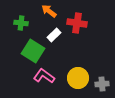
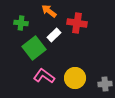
green square: moved 1 px right, 3 px up; rotated 20 degrees clockwise
yellow circle: moved 3 px left
gray cross: moved 3 px right
